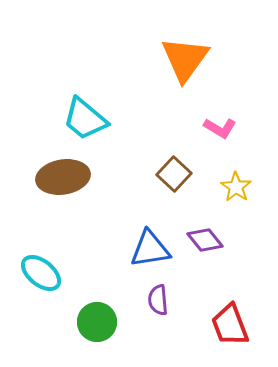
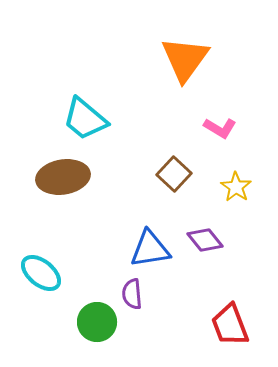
purple semicircle: moved 26 px left, 6 px up
